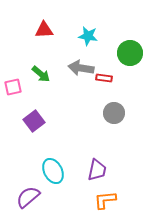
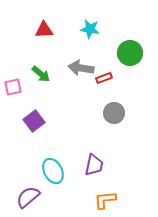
cyan star: moved 2 px right, 7 px up
red rectangle: rotated 28 degrees counterclockwise
purple trapezoid: moved 3 px left, 5 px up
